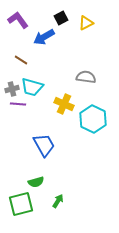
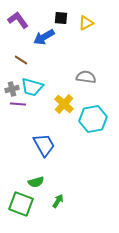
black square: rotated 32 degrees clockwise
yellow cross: rotated 18 degrees clockwise
cyan hexagon: rotated 24 degrees clockwise
green square: rotated 35 degrees clockwise
